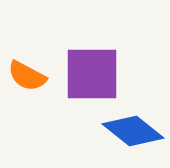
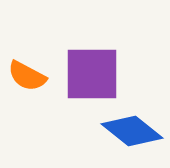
blue diamond: moved 1 px left
